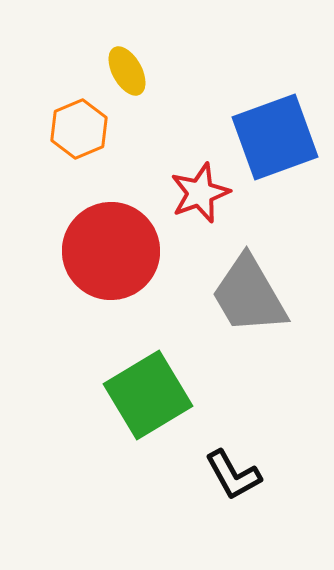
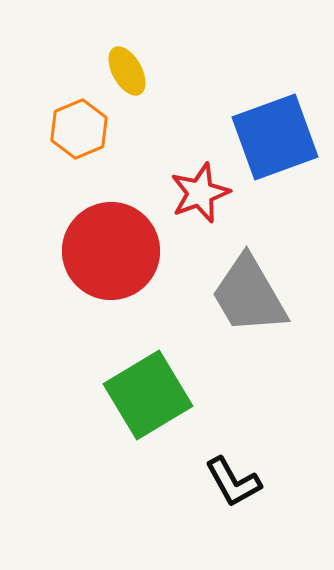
black L-shape: moved 7 px down
